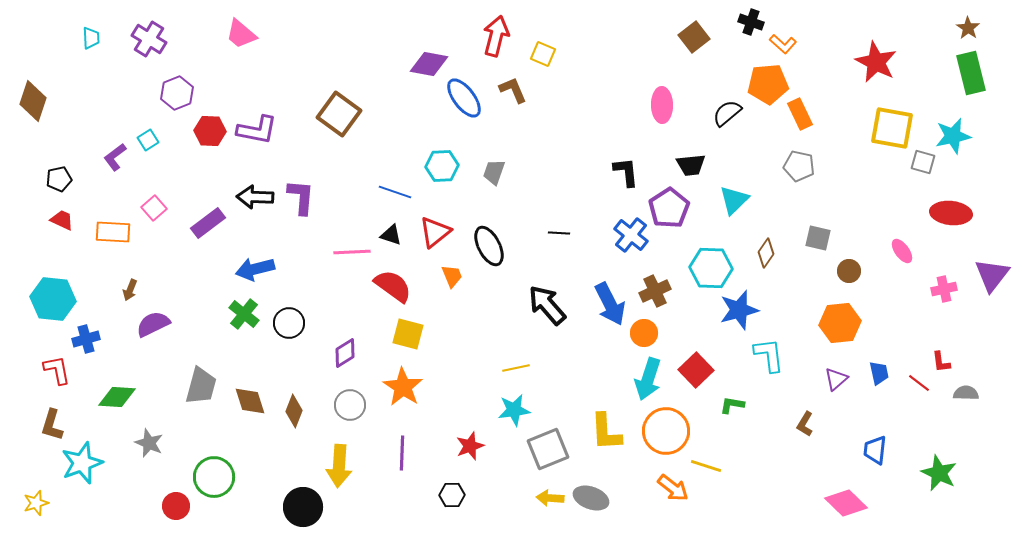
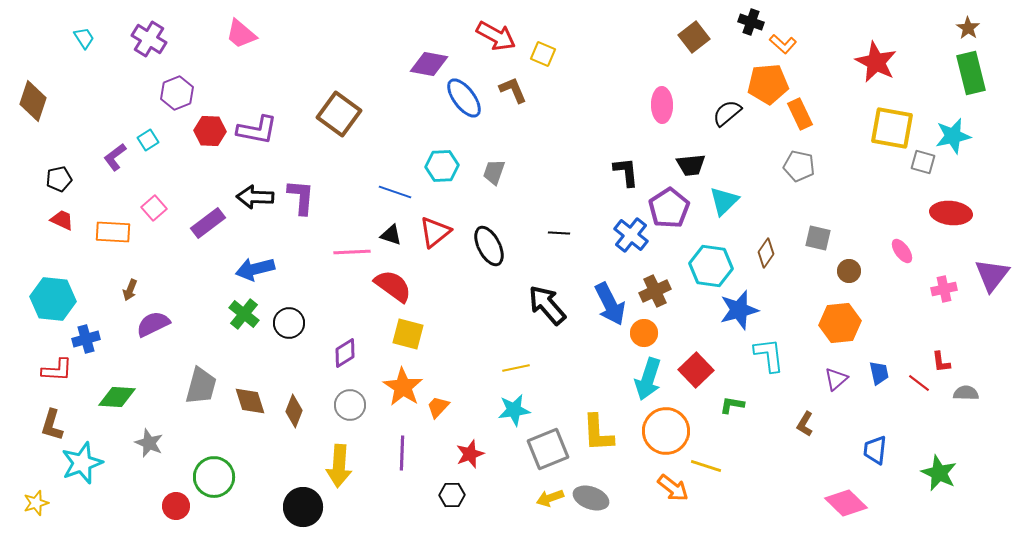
red arrow at (496, 36): rotated 105 degrees clockwise
cyan trapezoid at (91, 38): moved 7 px left; rotated 30 degrees counterclockwise
cyan triangle at (734, 200): moved 10 px left, 1 px down
cyan hexagon at (711, 268): moved 2 px up; rotated 6 degrees clockwise
orange trapezoid at (452, 276): moved 14 px left, 131 px down; rotated 115 degrees counterclockwise
red L-shape at (57, 370): rotated 104 degrees clockwise
yellow L-shape at (606, 432): moved 8 px left, 1 px down
red star at (470, 446): moved 8 px down
yellow arrow at (550, 498): rotated 24 degrees counterclockwise
